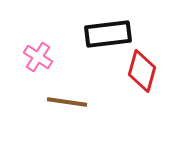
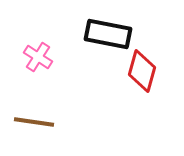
black rectangle: rotated 18 degrees clockwise
brown line: moved 33 px left, 20 px down
